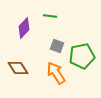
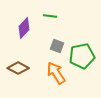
brown diamond: rotated 30 degrees counterclockwise
